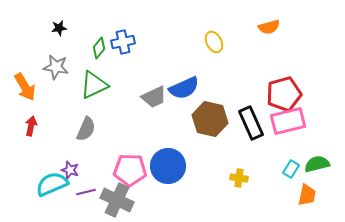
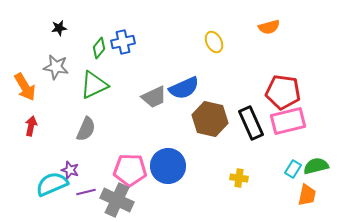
red pentagon: moved 1 px left, 2 px up; rotated 24 degrees clockwise
green semicircle: moved 1 px left, 2 px down
cyan rectangle: moved 2 px right
